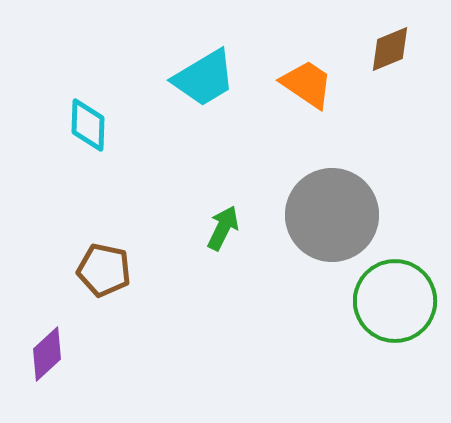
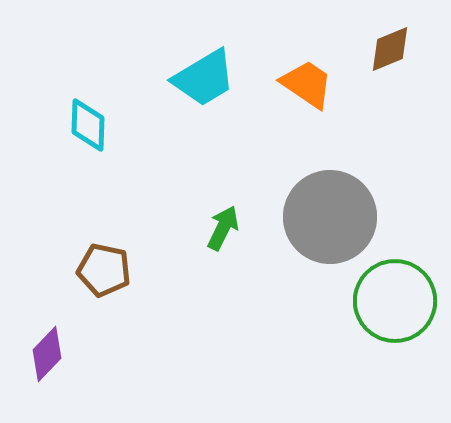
gray circle: moved 2 px left, 2 px down
purple diamond: rotated 4 degrees counterclockwise
